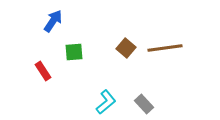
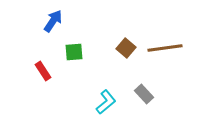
gray rectangle: moved 10 px up
